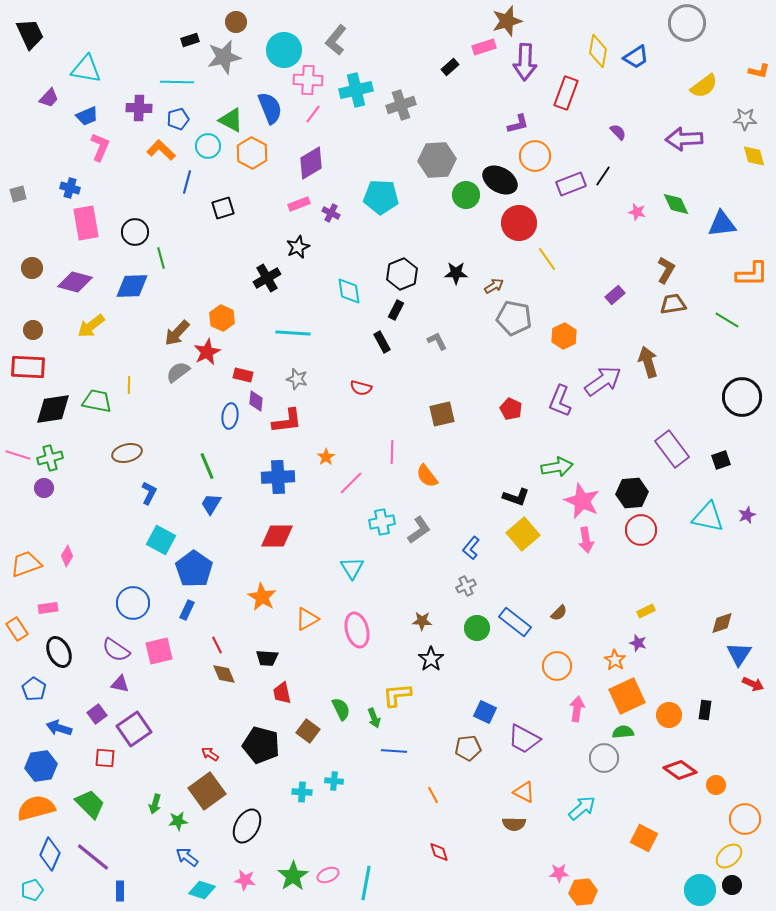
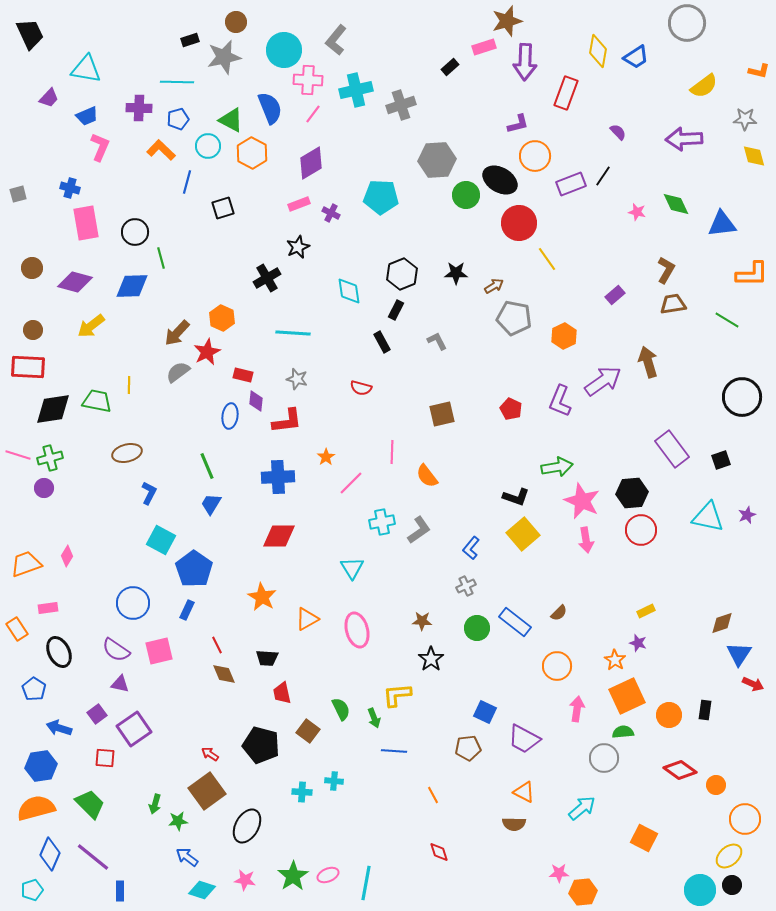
red diamond at (277, 536): moved 2 px right
